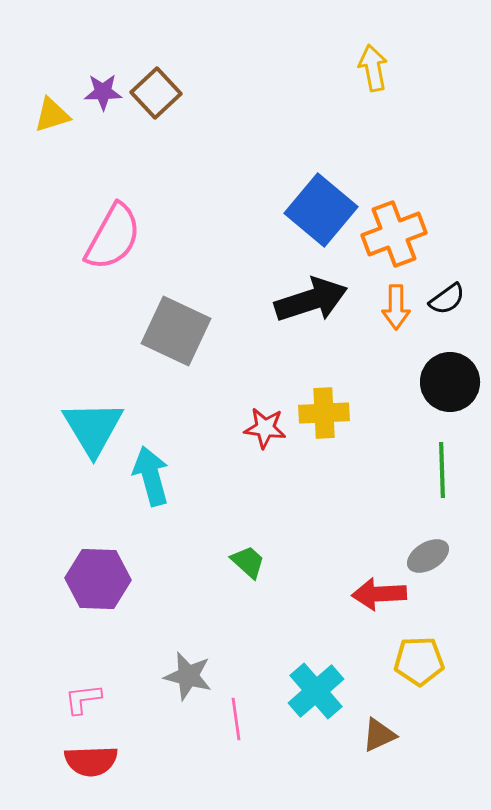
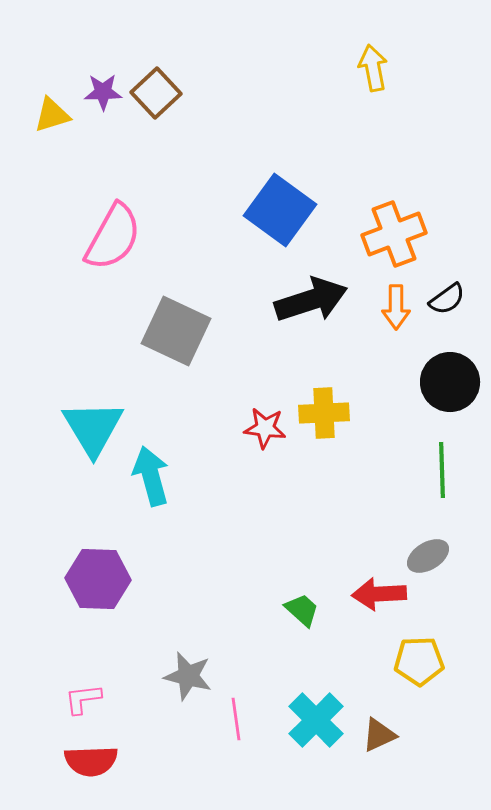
blue square: moved 41 px left; rotated 4 degrees counterclockwise
green trapezoid: moved 54 px right, 48 px down
cyan cross: moved 29 px down; rotated 4 degrees counterclockwise
